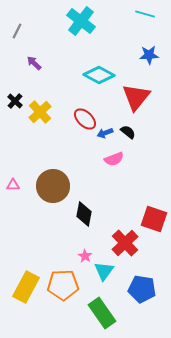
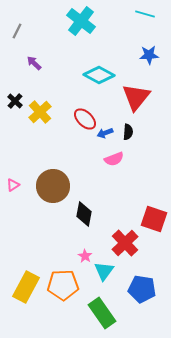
black semicircle: rotated 56 degrees clockwise
pink triangle: rotated 32 degrees counterclockwise
